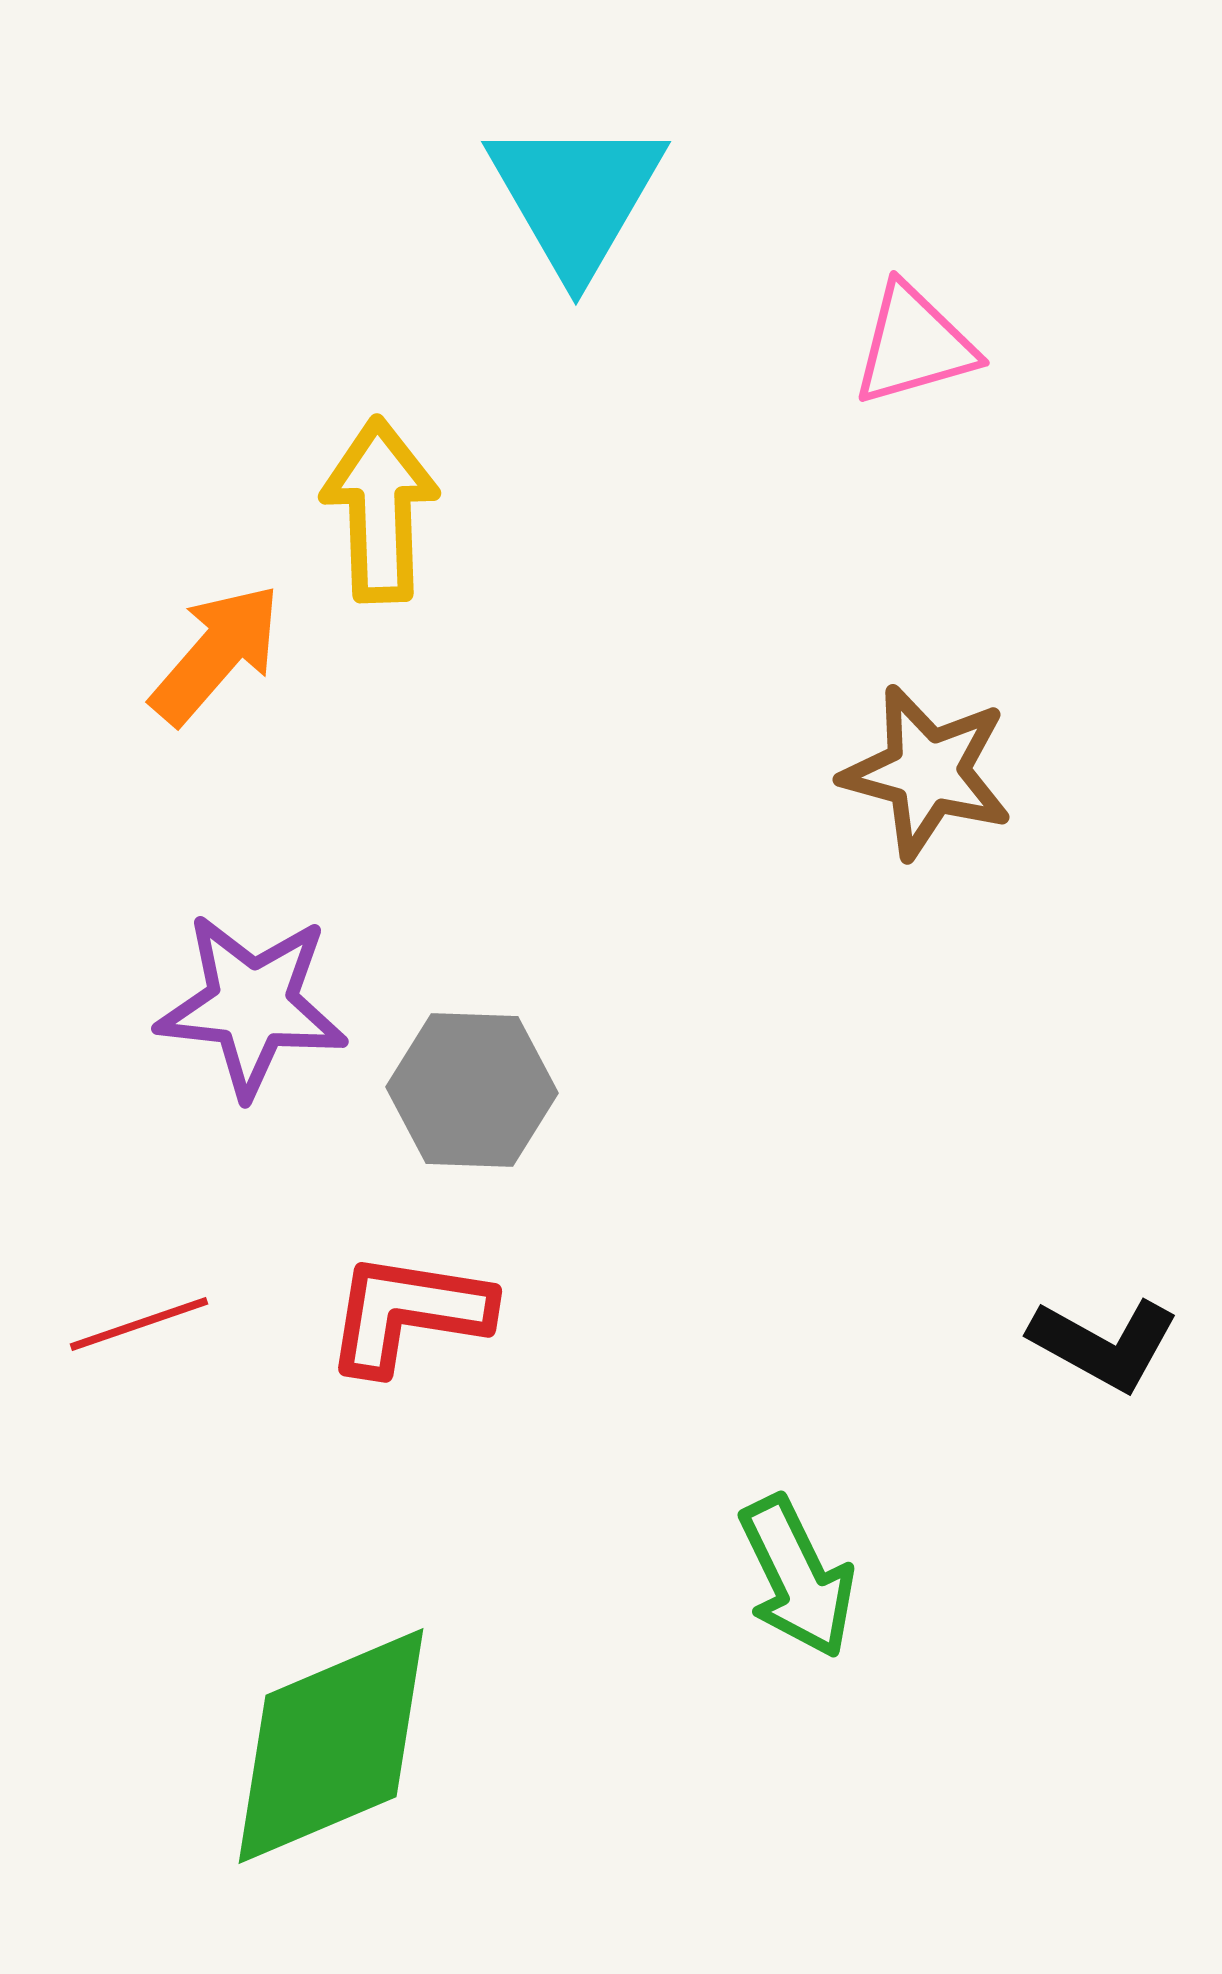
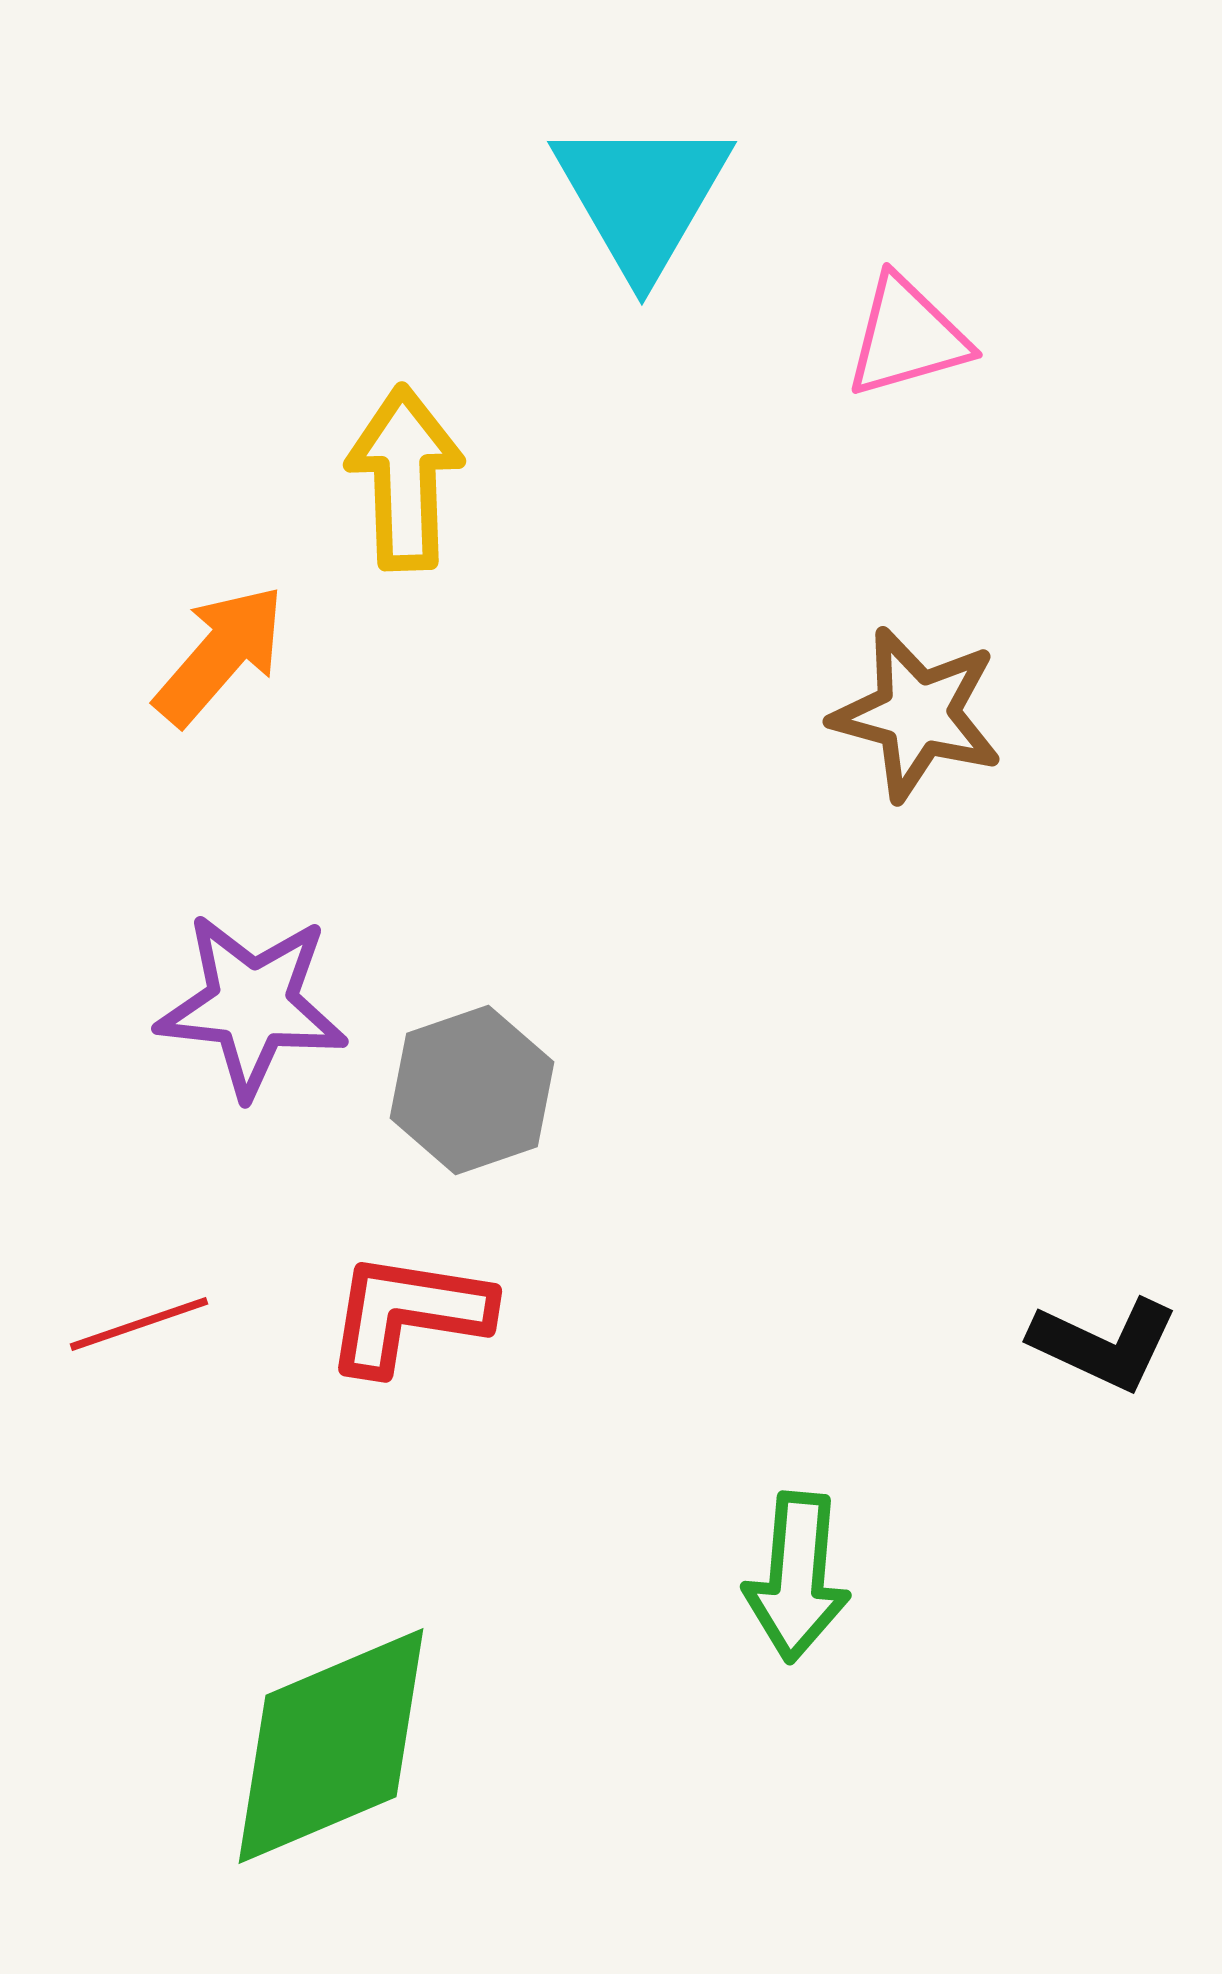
cyan triangle: moved 66 px right
pink triangle: moved 7 px left, 8 px up
yellow arrow: moved 25 px right, 32 px up
orange arrow: moved 4 px right, 1 px down
brown star: moved 10 px left, 58 px up
gray hexagon: rotated 21 degrees counterclockwise
black L-shape: rotated 4 degrees counterclockwise
green arrow: rotated 31 degrees clockwise
